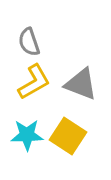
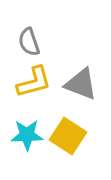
yellow L-shape: rotated 15 degrees clockwise
